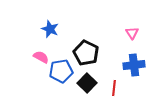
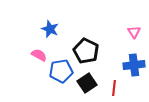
pink triangle: moved 2 px right, 1 px up
black pentagon: moved 2 px up
pink semicircle: moved 2 px left, 2 px up
black square: rotated 12 degrees clockwise
